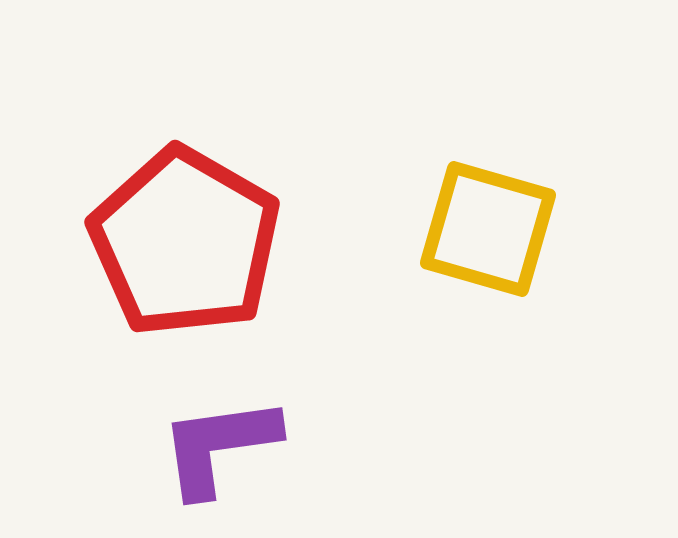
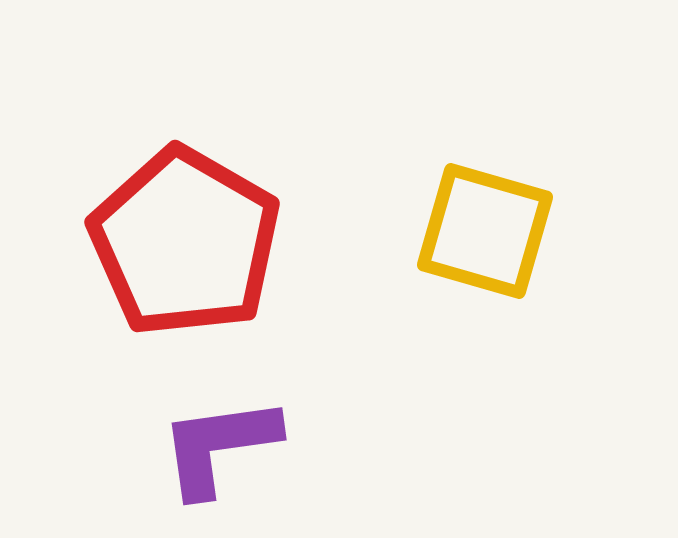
yellow square: moved 3 px left, 2 px down
